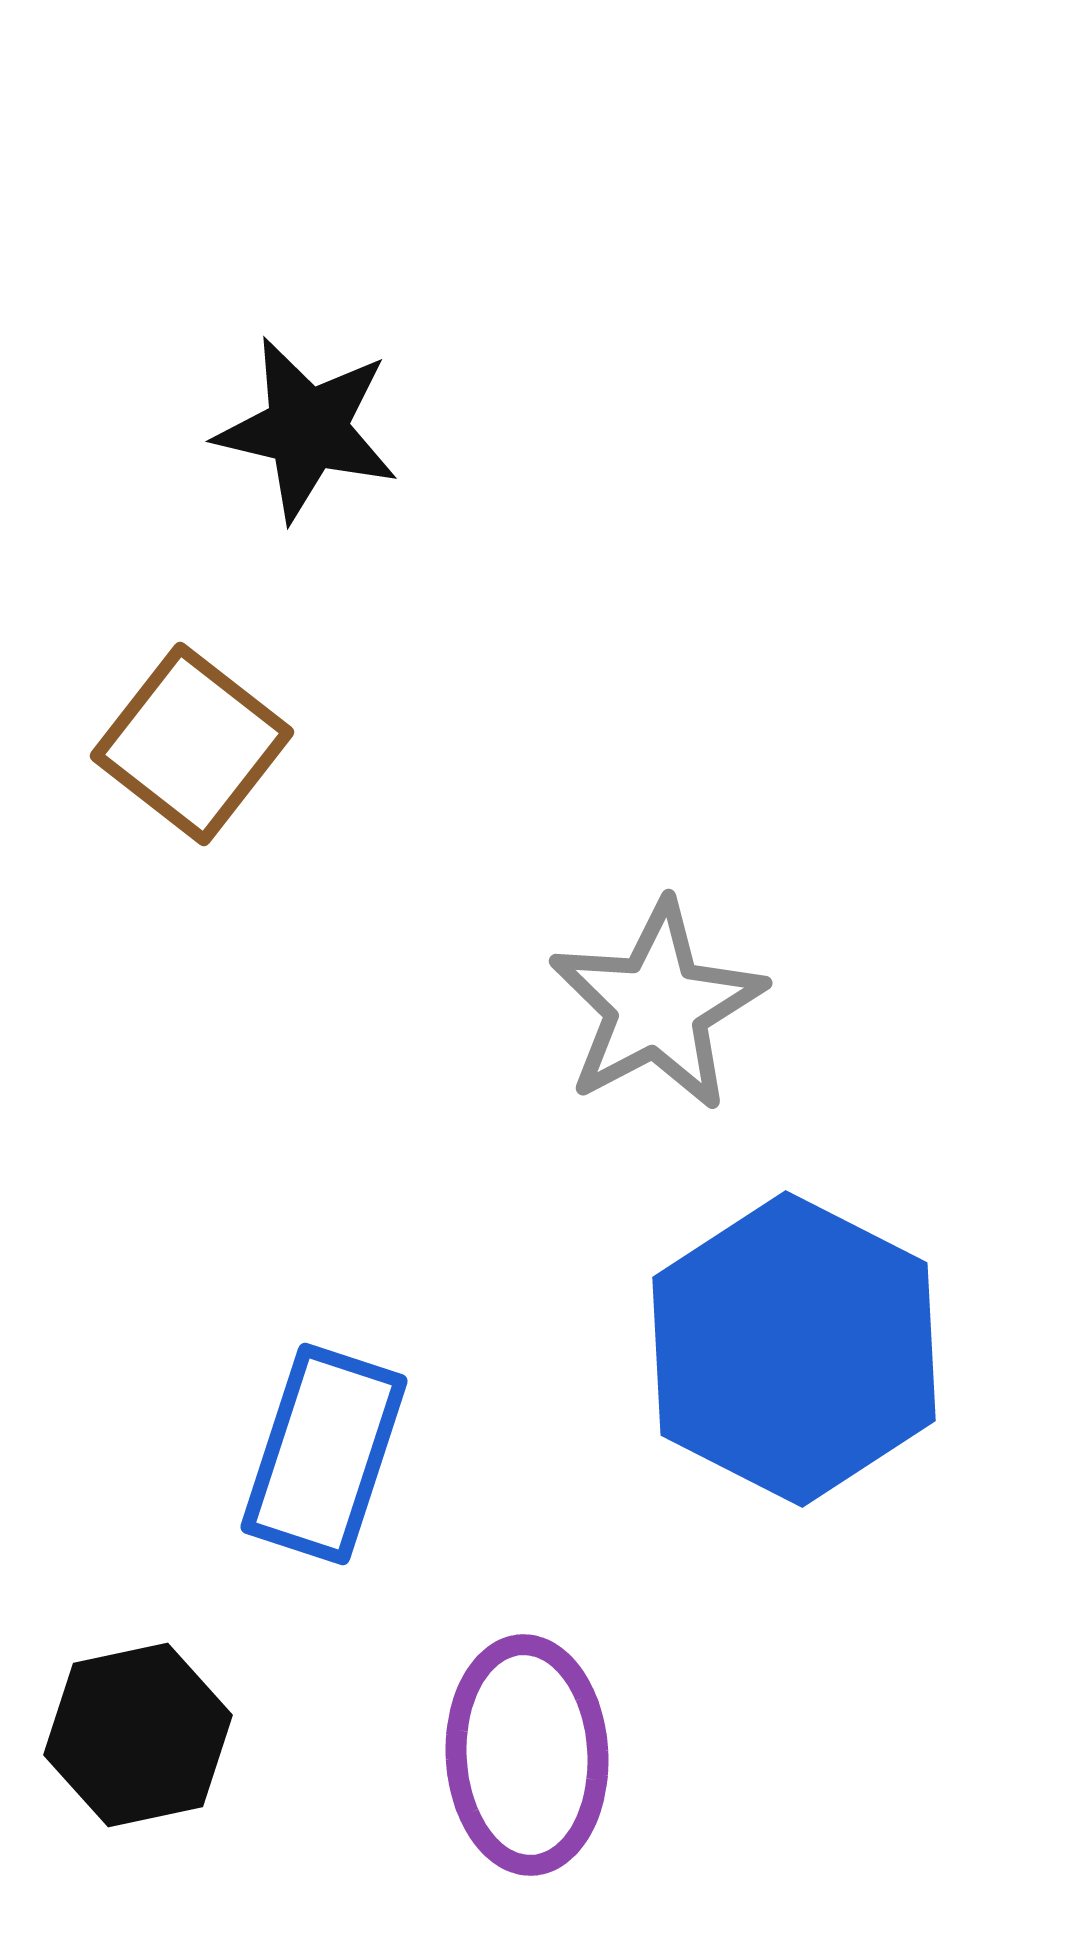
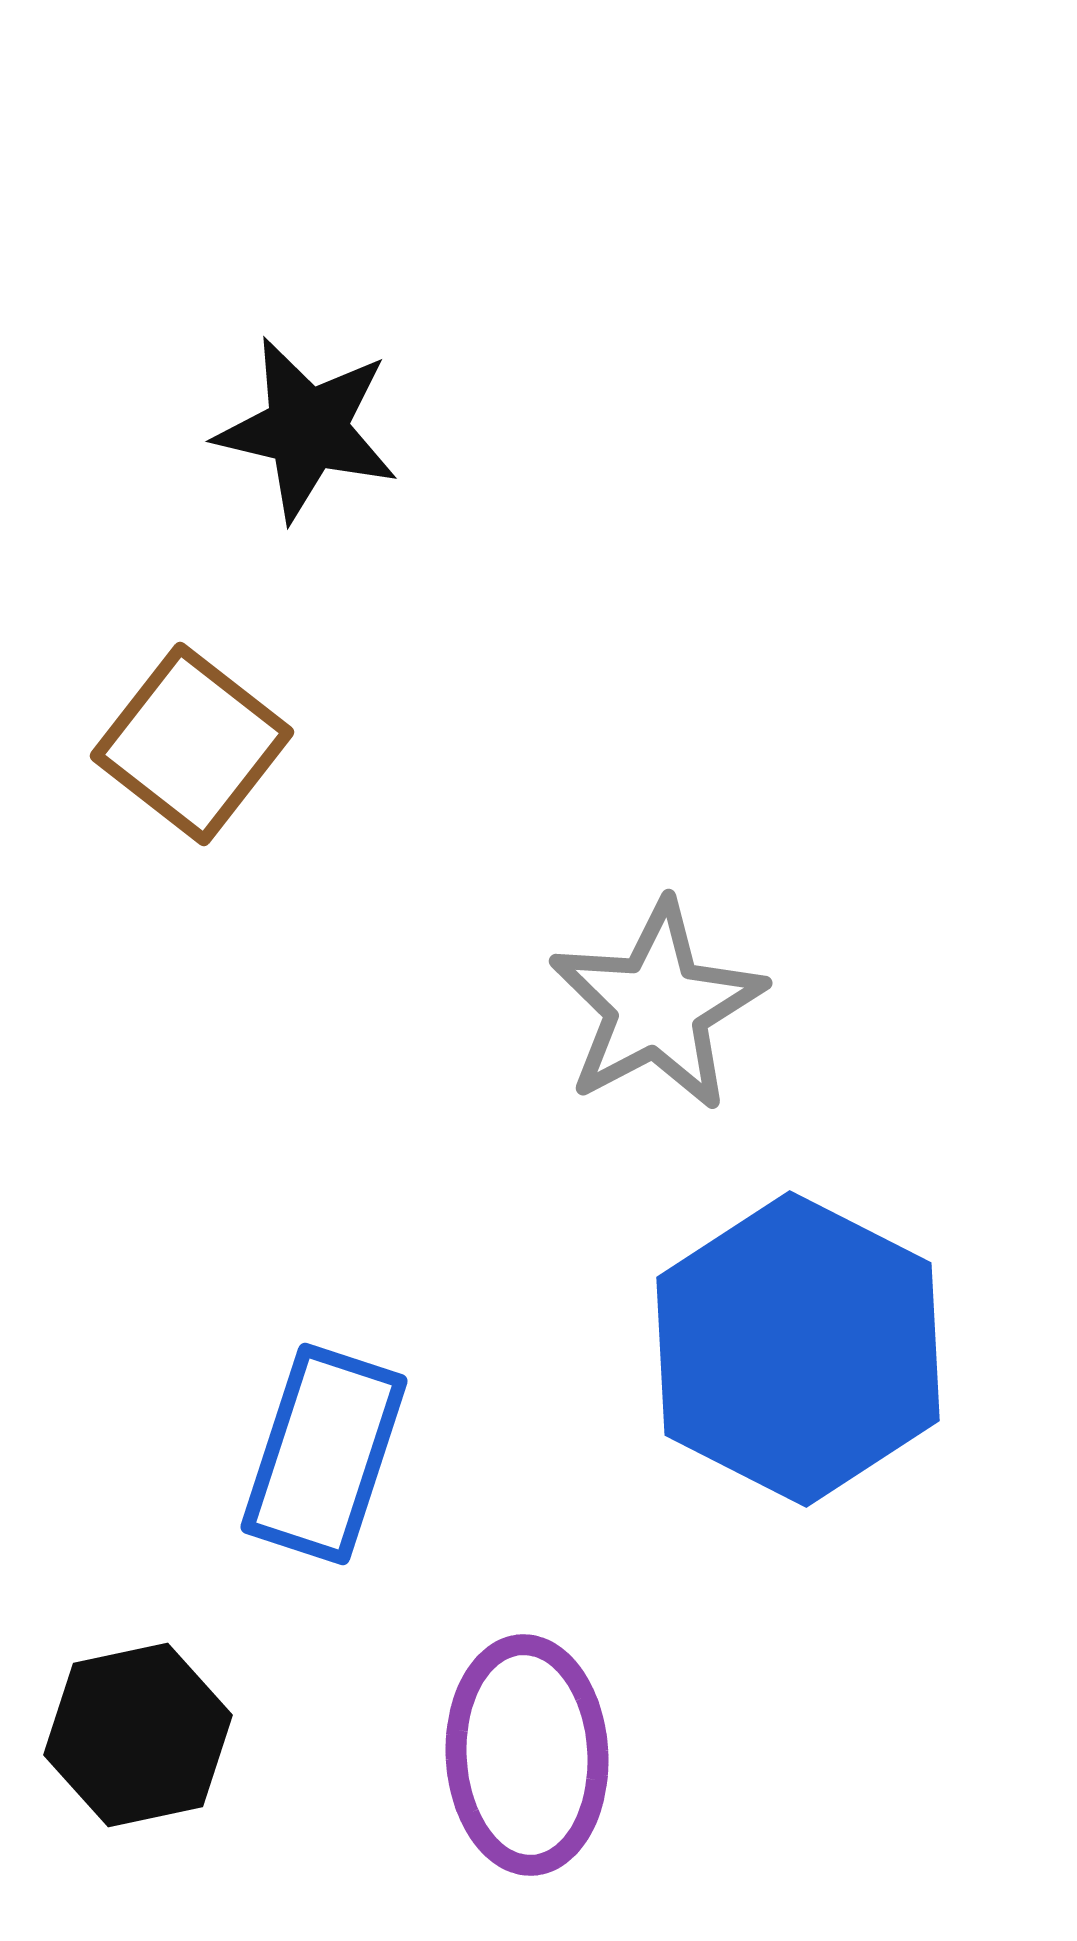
blue hexagon: moved 4 px right
